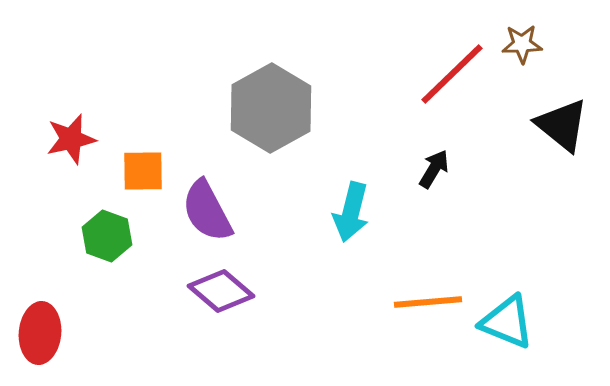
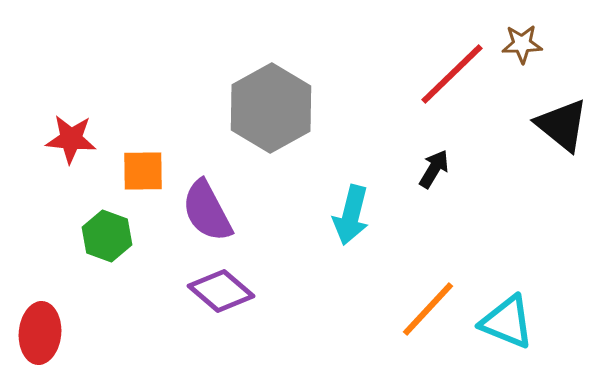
red star: rotated 18 degrees clockwise
cyan arrow: moved 3 px down
orange line: moved 7 px down; rotated 42 degrees counterclockwise
